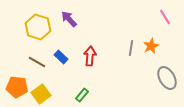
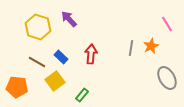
pink line: moved 2 px right, 7 px down
red arrow: moved 1 px right, 2 px up
yellow square: moved 14 px right, 13 px up
